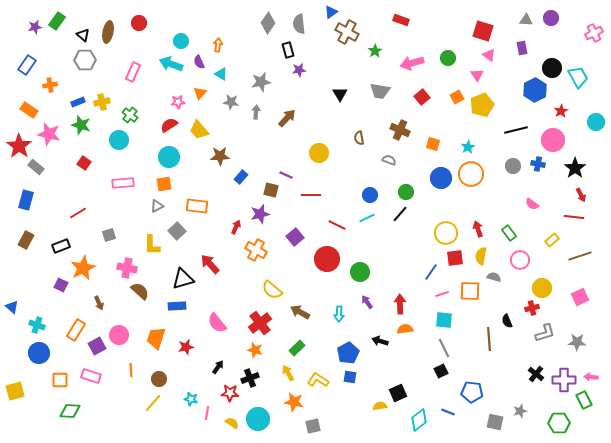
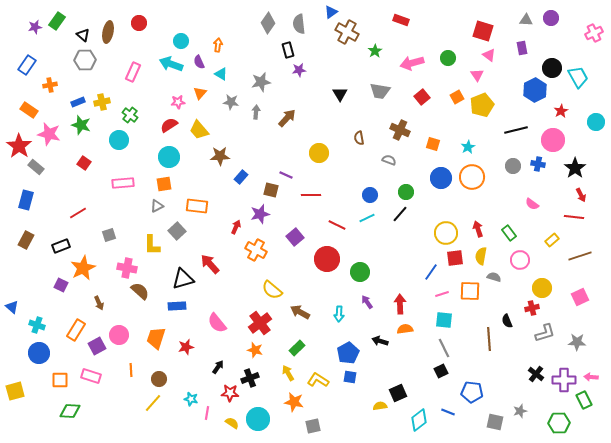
orange circle at (471, 174): moved 1 px right, 3 px down
